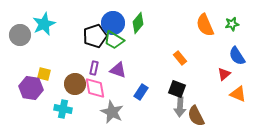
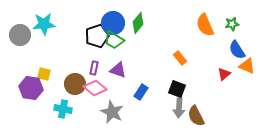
cyan star: rotated 20 degrees clockwise
black pentagon: moved 2 px right
blue semicircle: moved 6 px up
pink diamond: rotated 40 degrees counterclockwise
orange triangle: moved 9 px right, 28 px up
gray arrow: moved 1 px left, 1 px down
